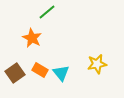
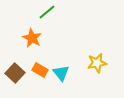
yellow star: moved 1 px up
brown square: rotated 12 degrees counterclockwise
